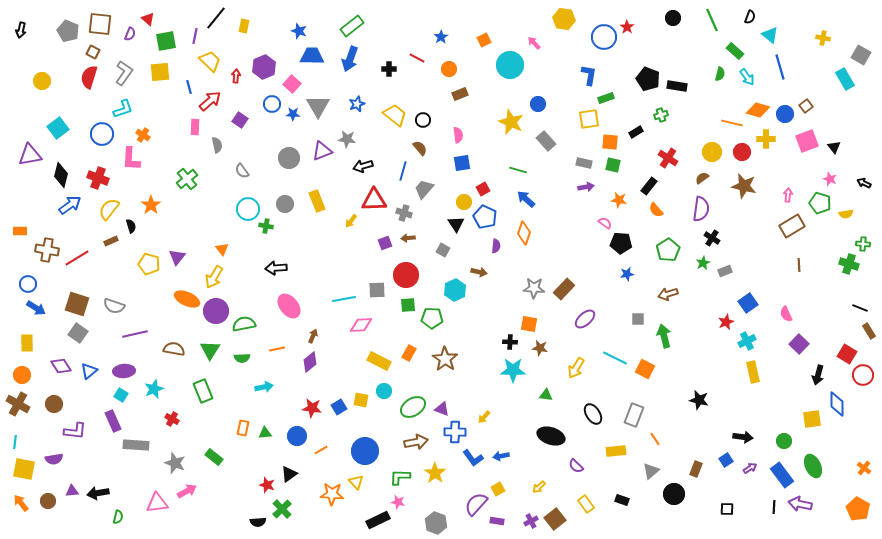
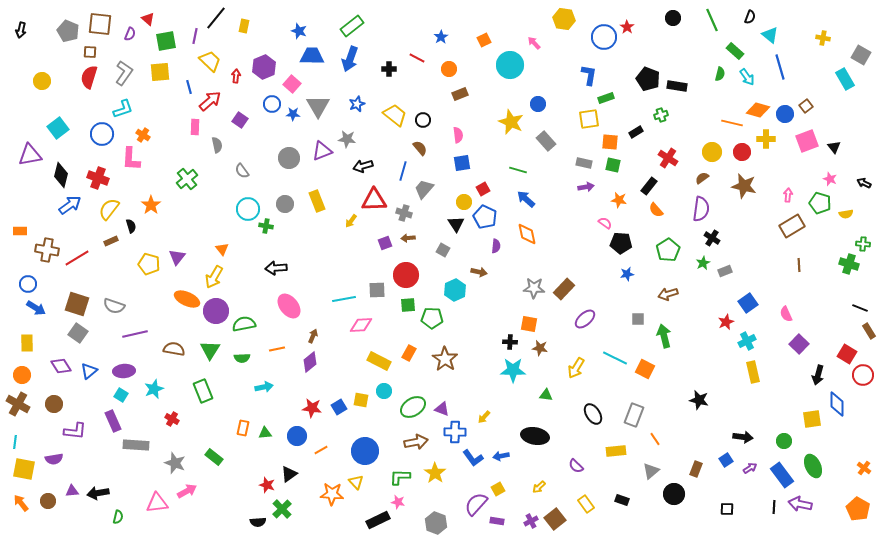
brown square at (93, 52): moved 3 px left; rotated 24 degrees counterclockwise
orange diamond at (524, 233): moved 3 px right, 1 px down; rotated 30 degrees counterclockwise
black ellipse at (551, 436): moved 16 px left; rotated 8 degrees counterclockwise
